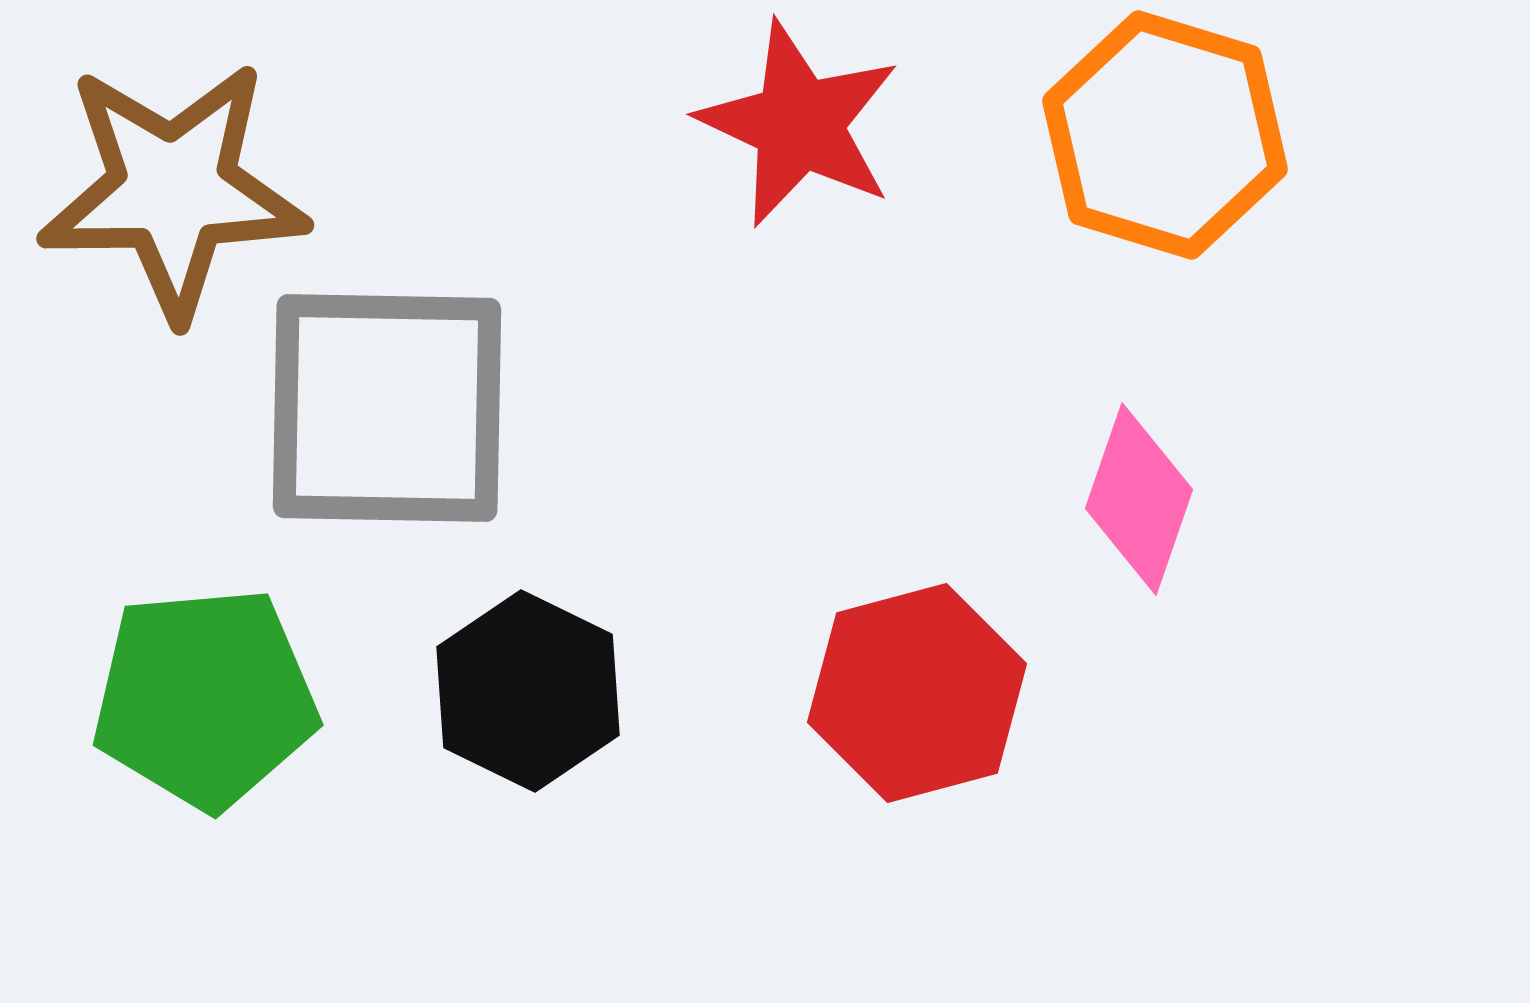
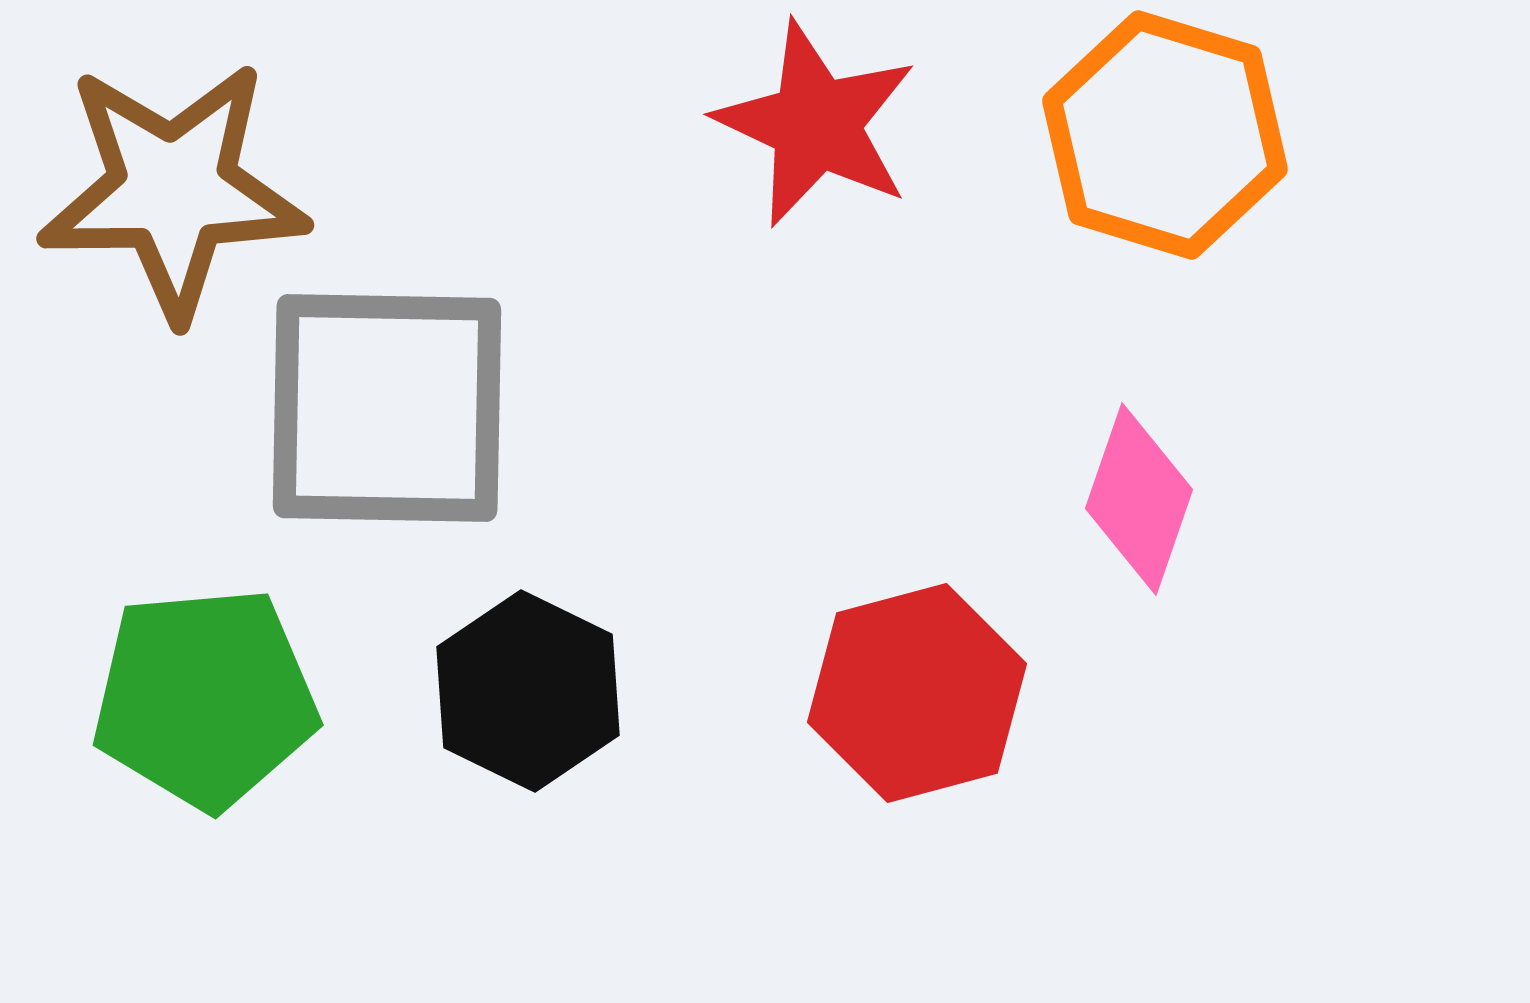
red star: moved 17 px right
